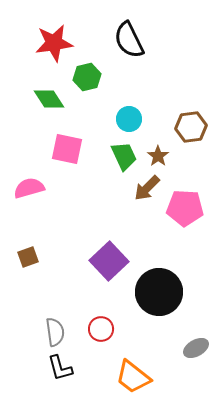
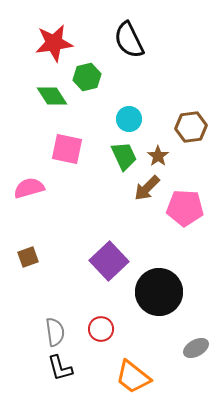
green diamond: moved 3 px right, 3 px up
